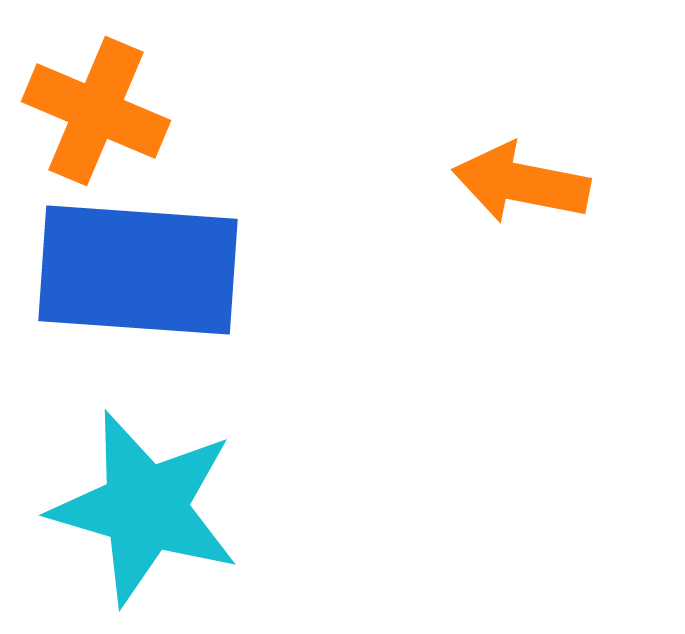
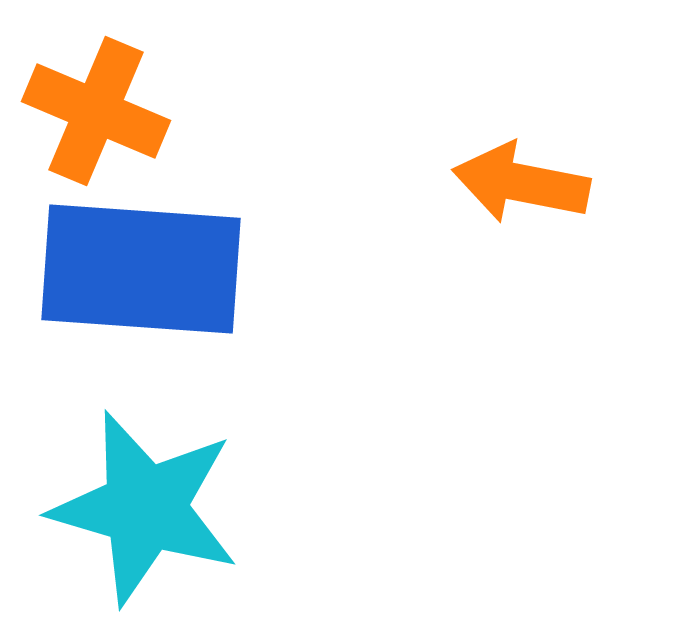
blue rectangle: moved 3 px right, 1 px up
